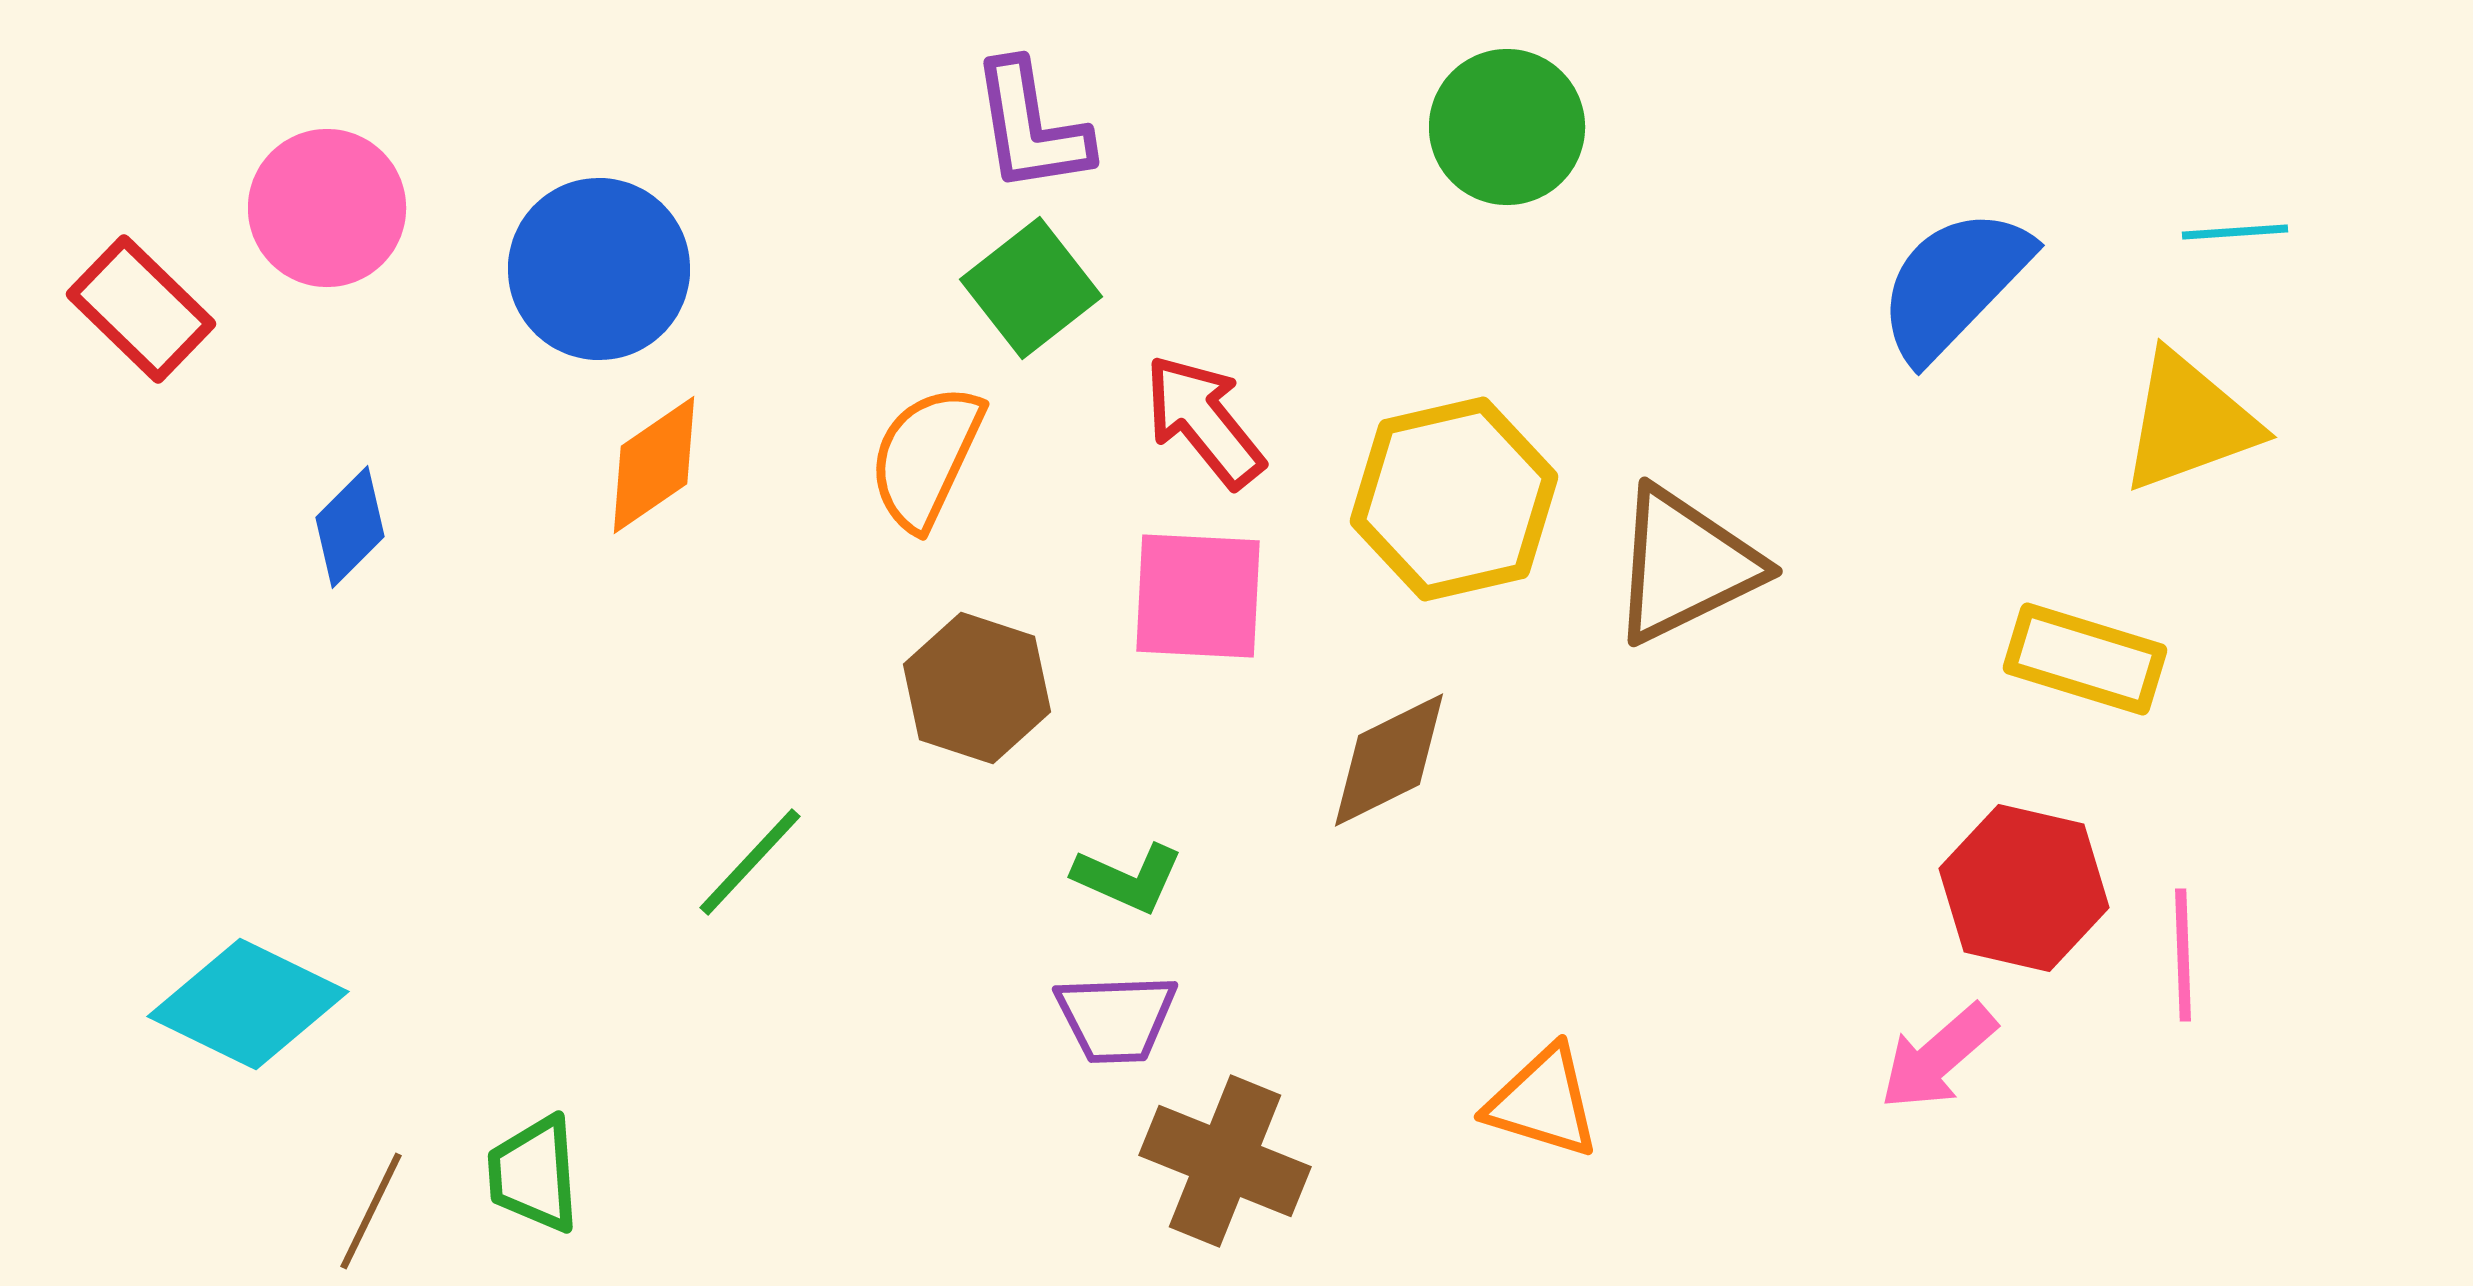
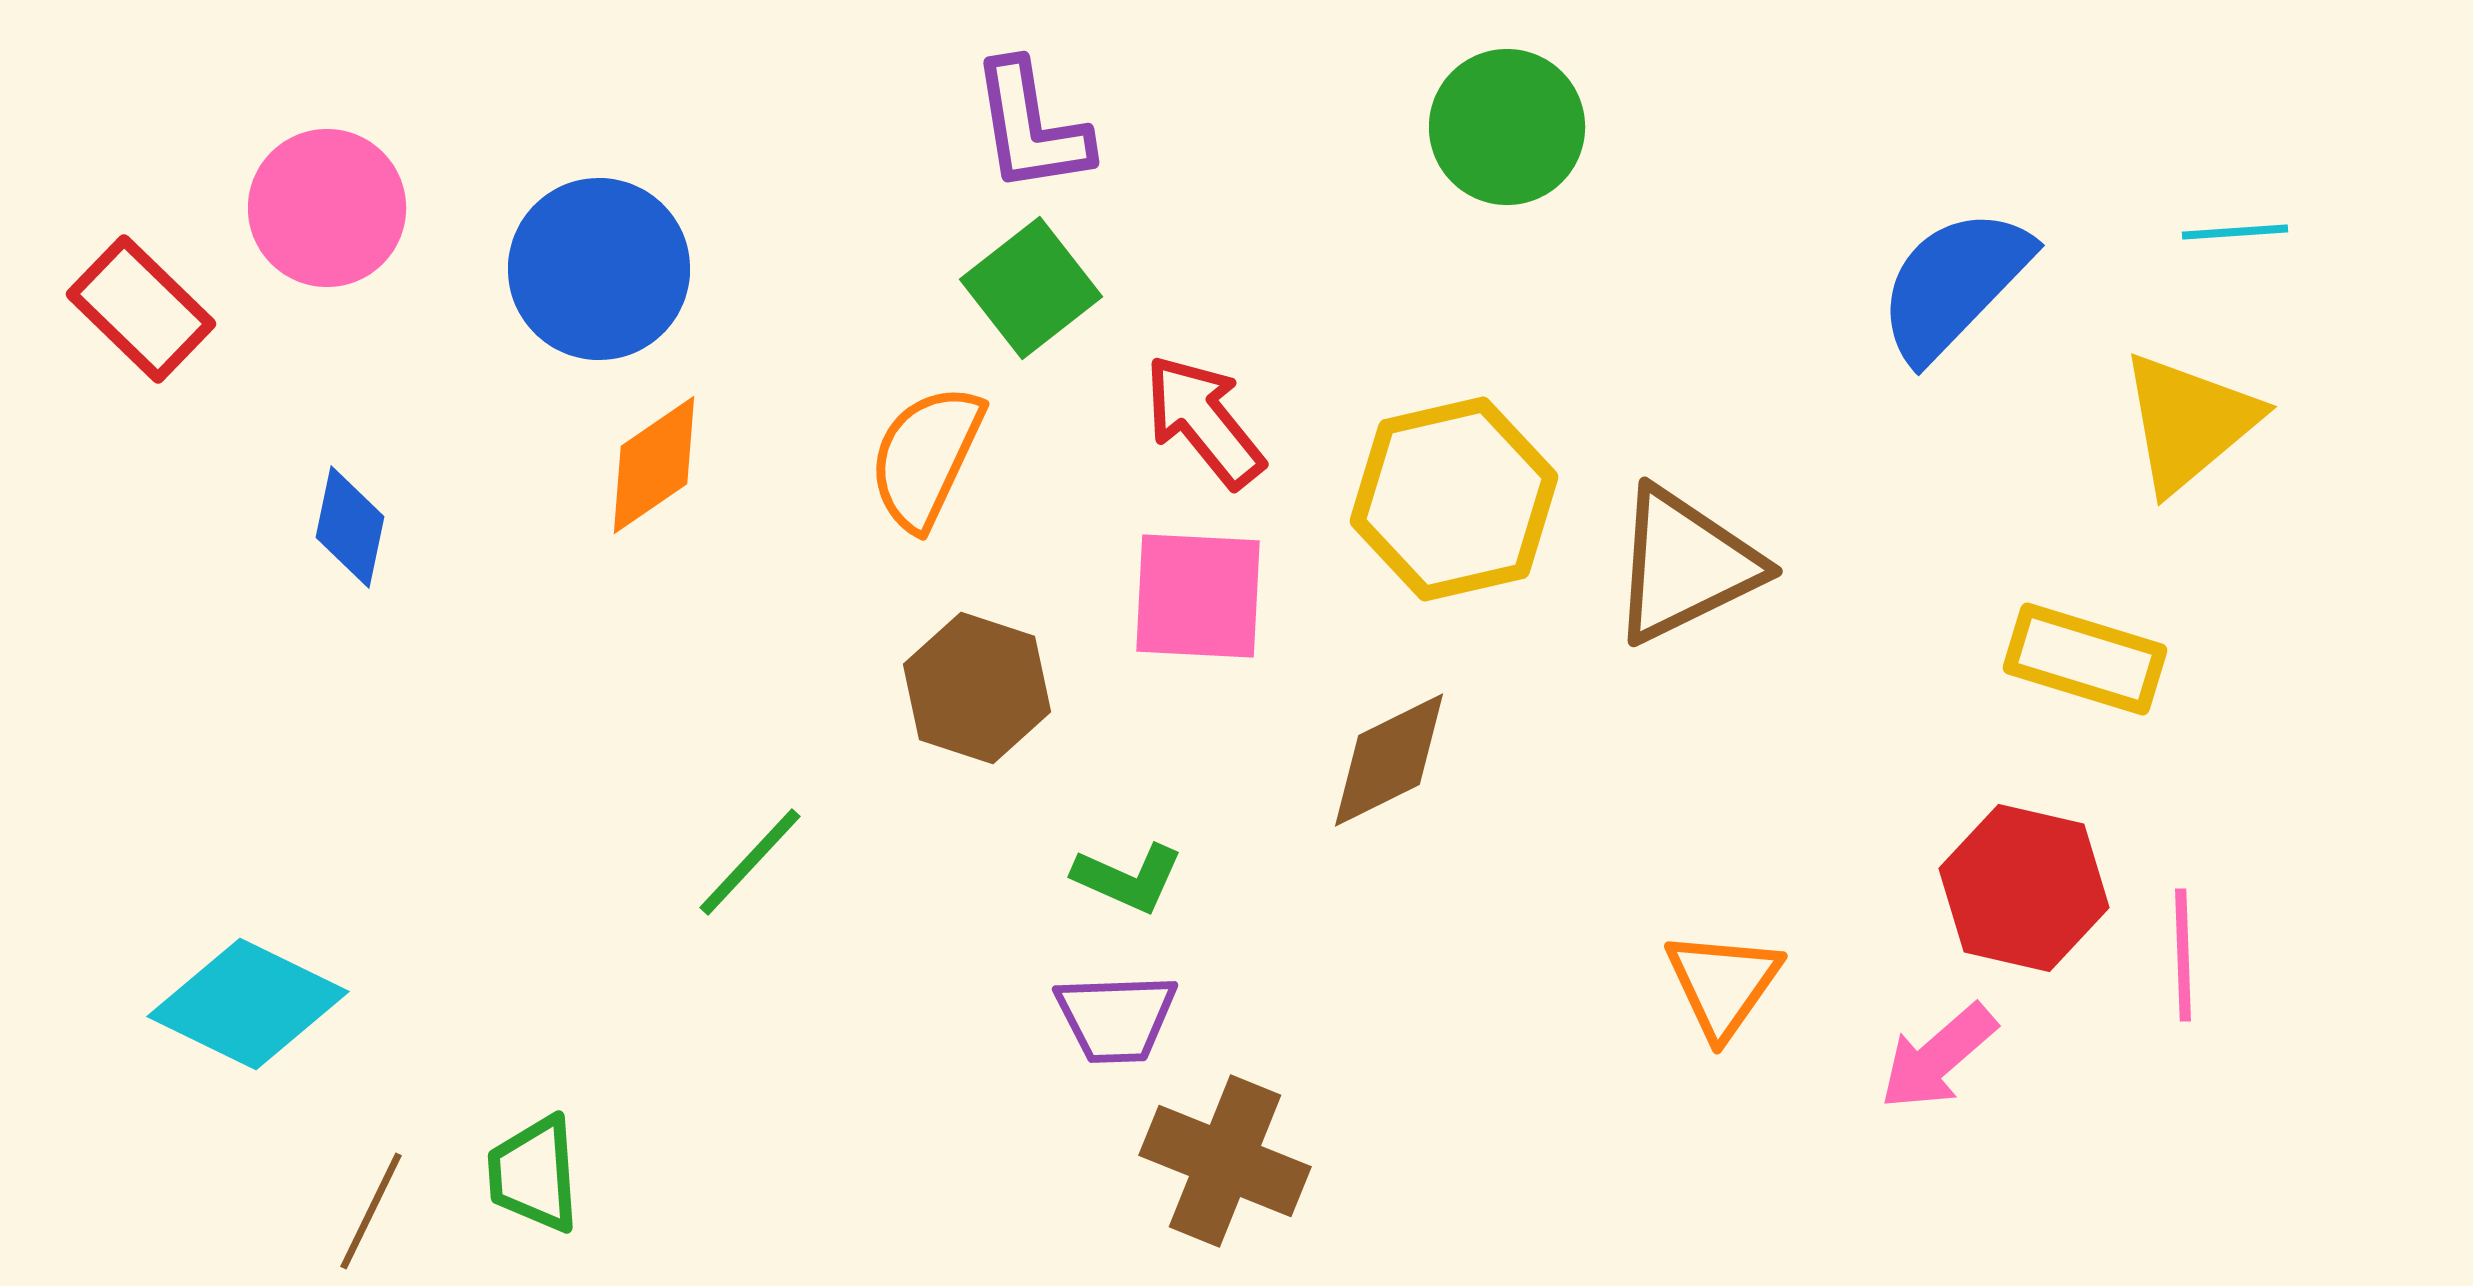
yellow triangle: rotated 20 degrees counterclockwise
blue diamond: rotated 33 degrees counterclockwise
orange triangle: moved 180 px right, 118 px up; rotated 48 degrees clockwise
